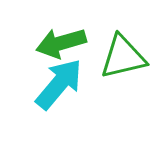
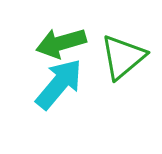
green triangle: rotated 27 degrees counterclockwise
